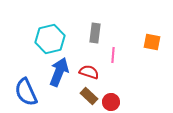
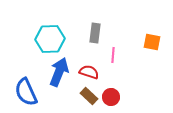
cyan hexagon: rotated 12 degrees clockwise
red circle: moved 5 px up
